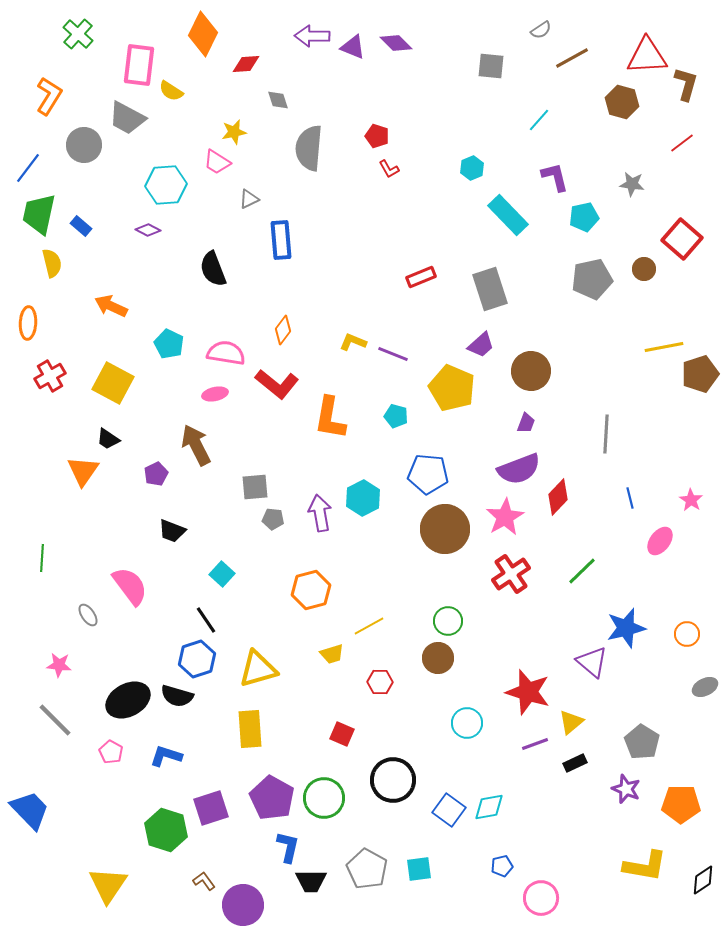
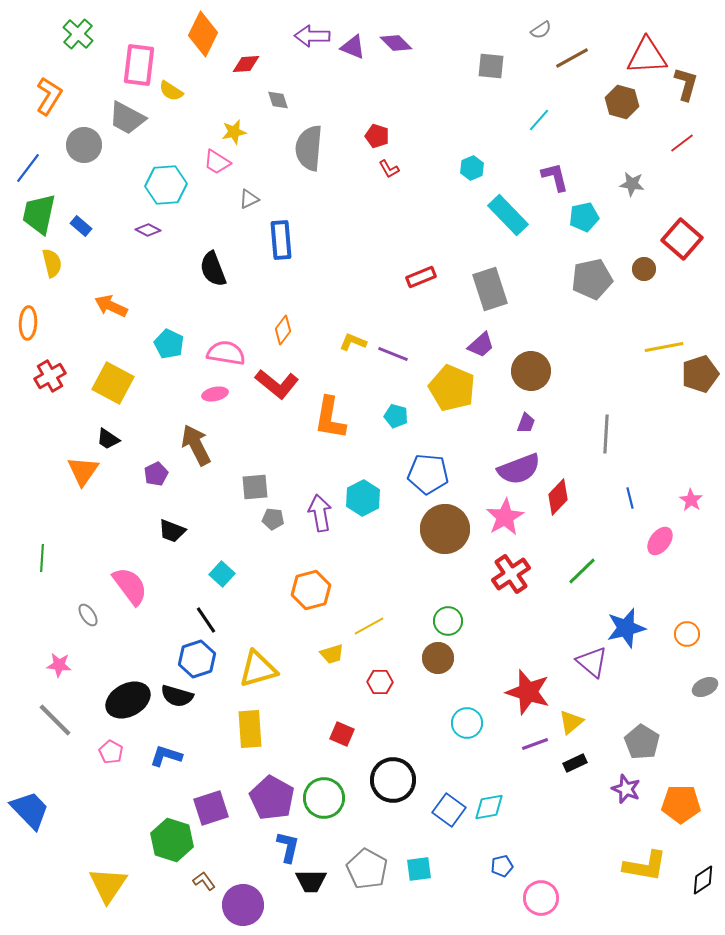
green hexagon at (166, 830): moved 6 px right, 10 px down
